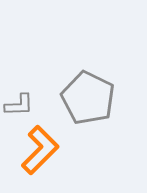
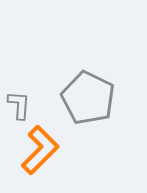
gray L-shape: rotated 84 degrees counterclockwise
